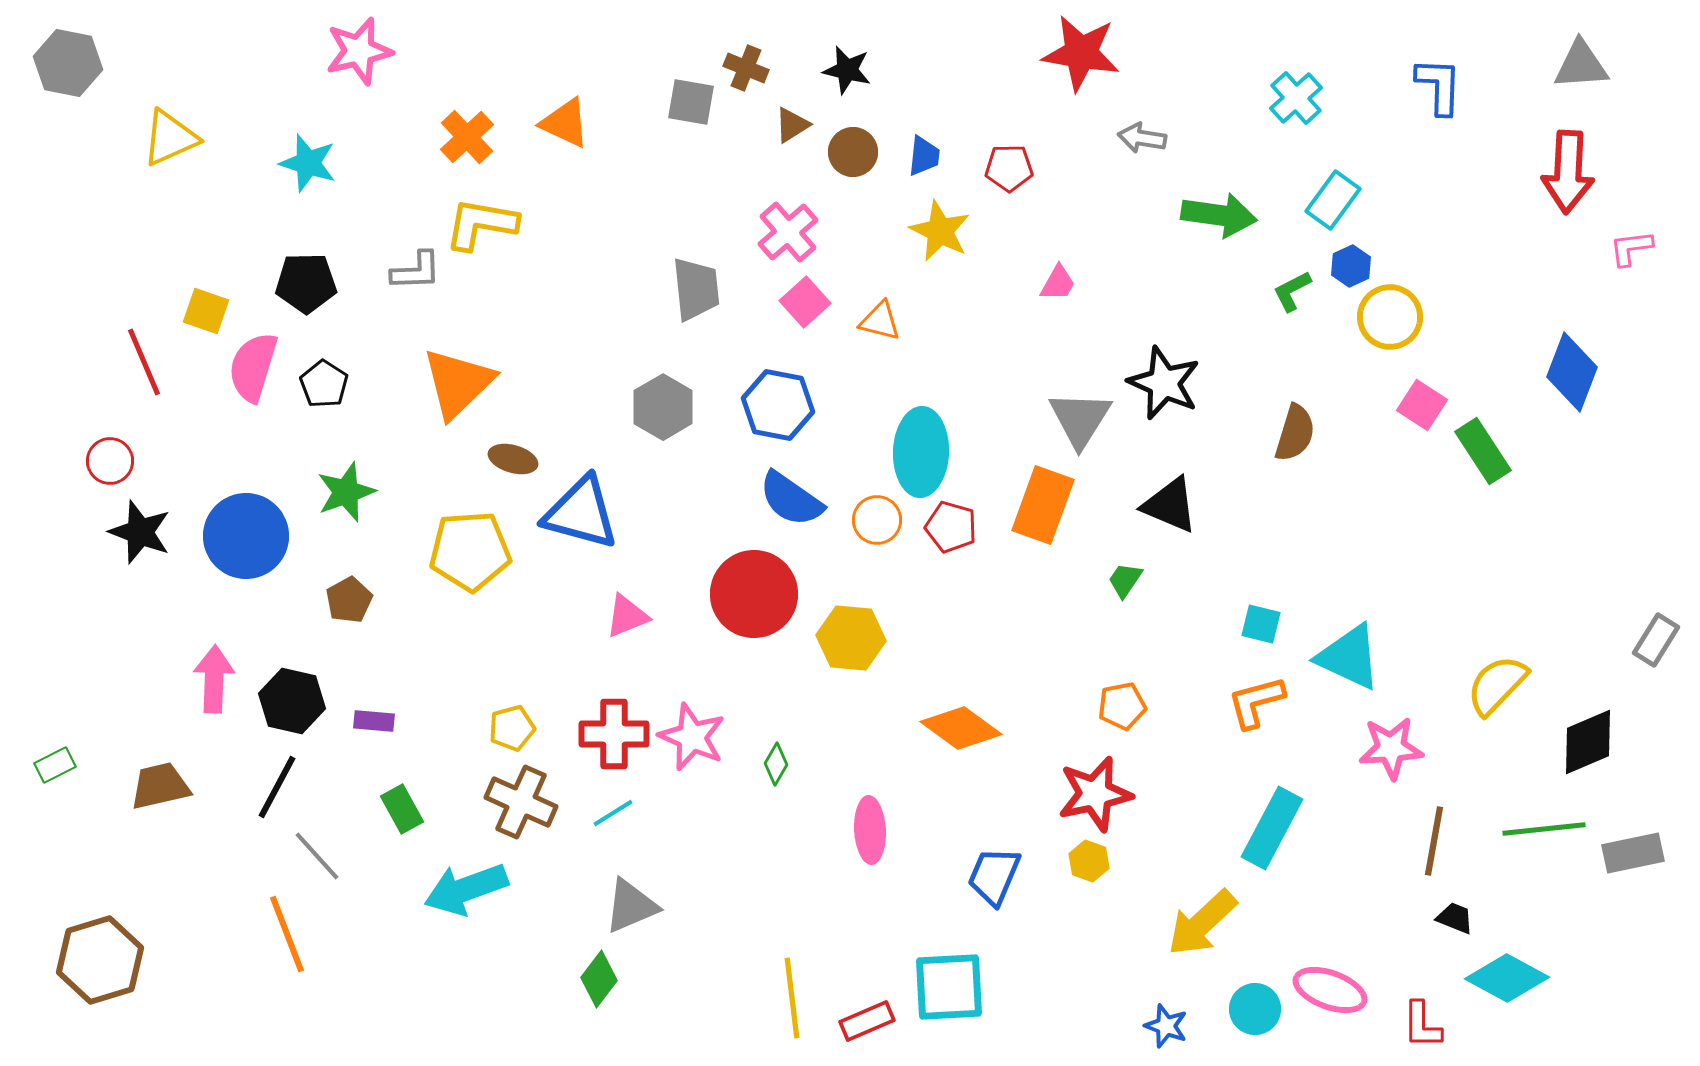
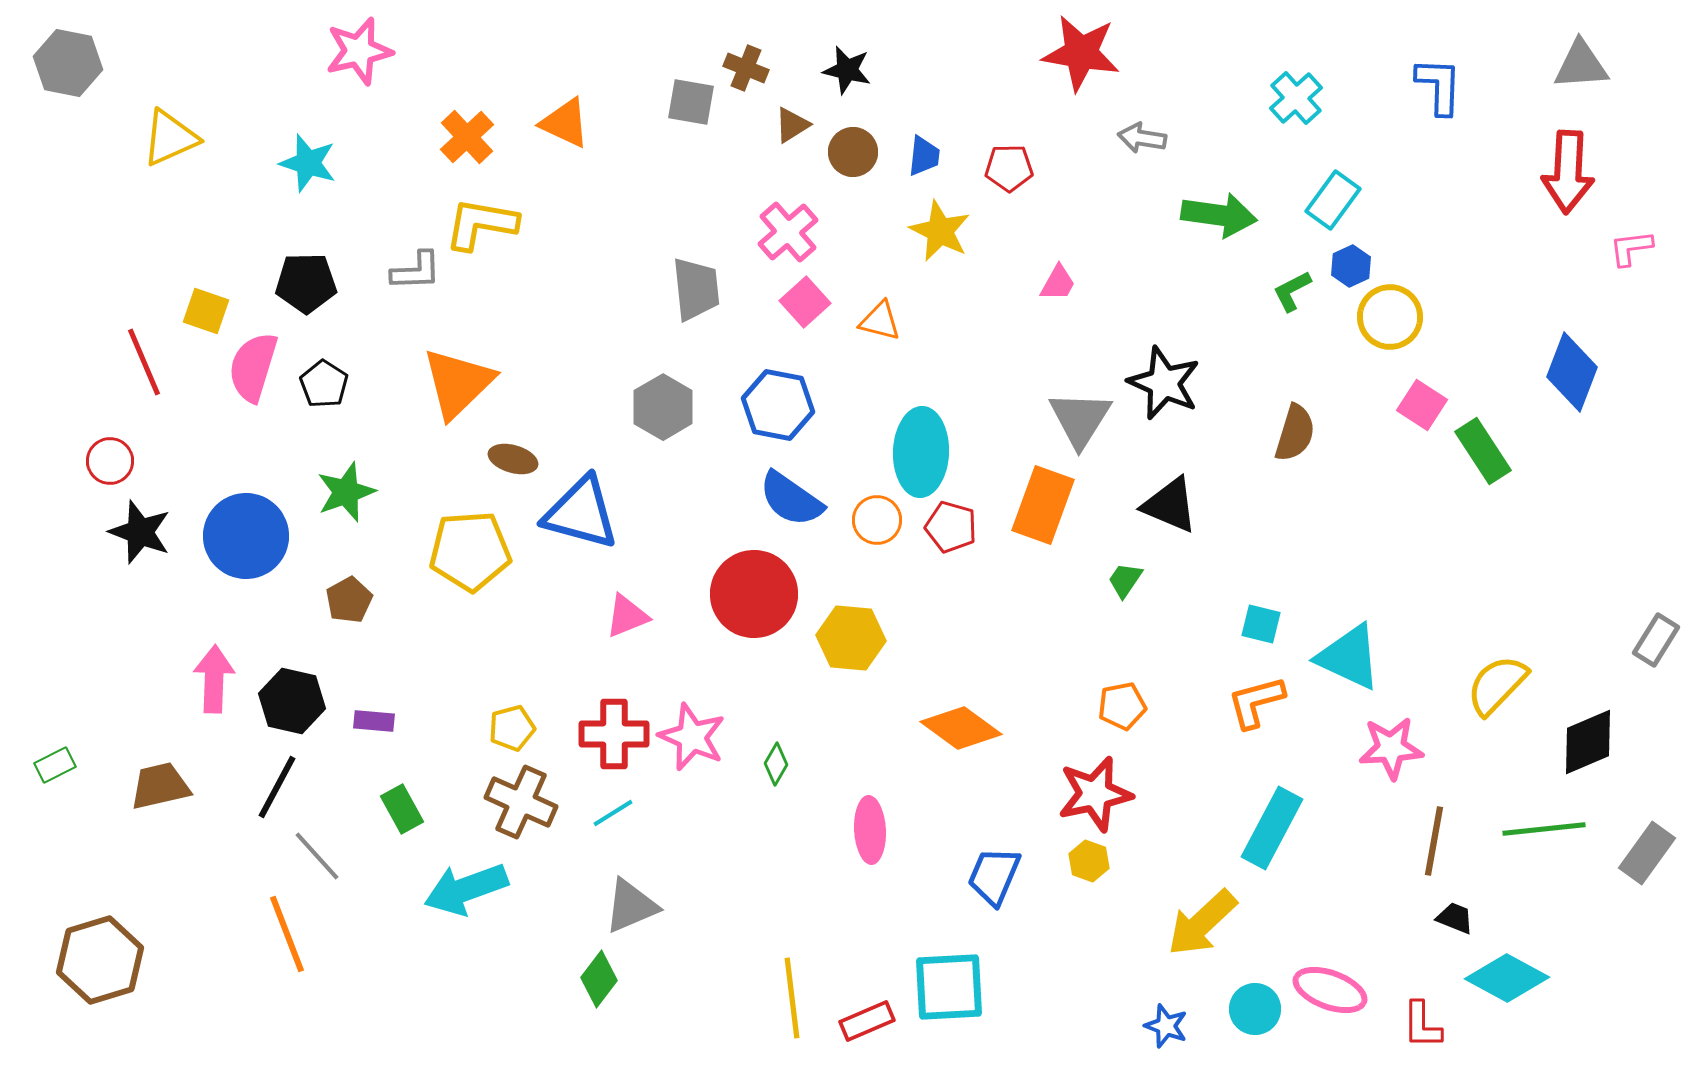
gray rectangle at (1633, 853): moved 14 px right; rotated 42 degrees counterclockwise
